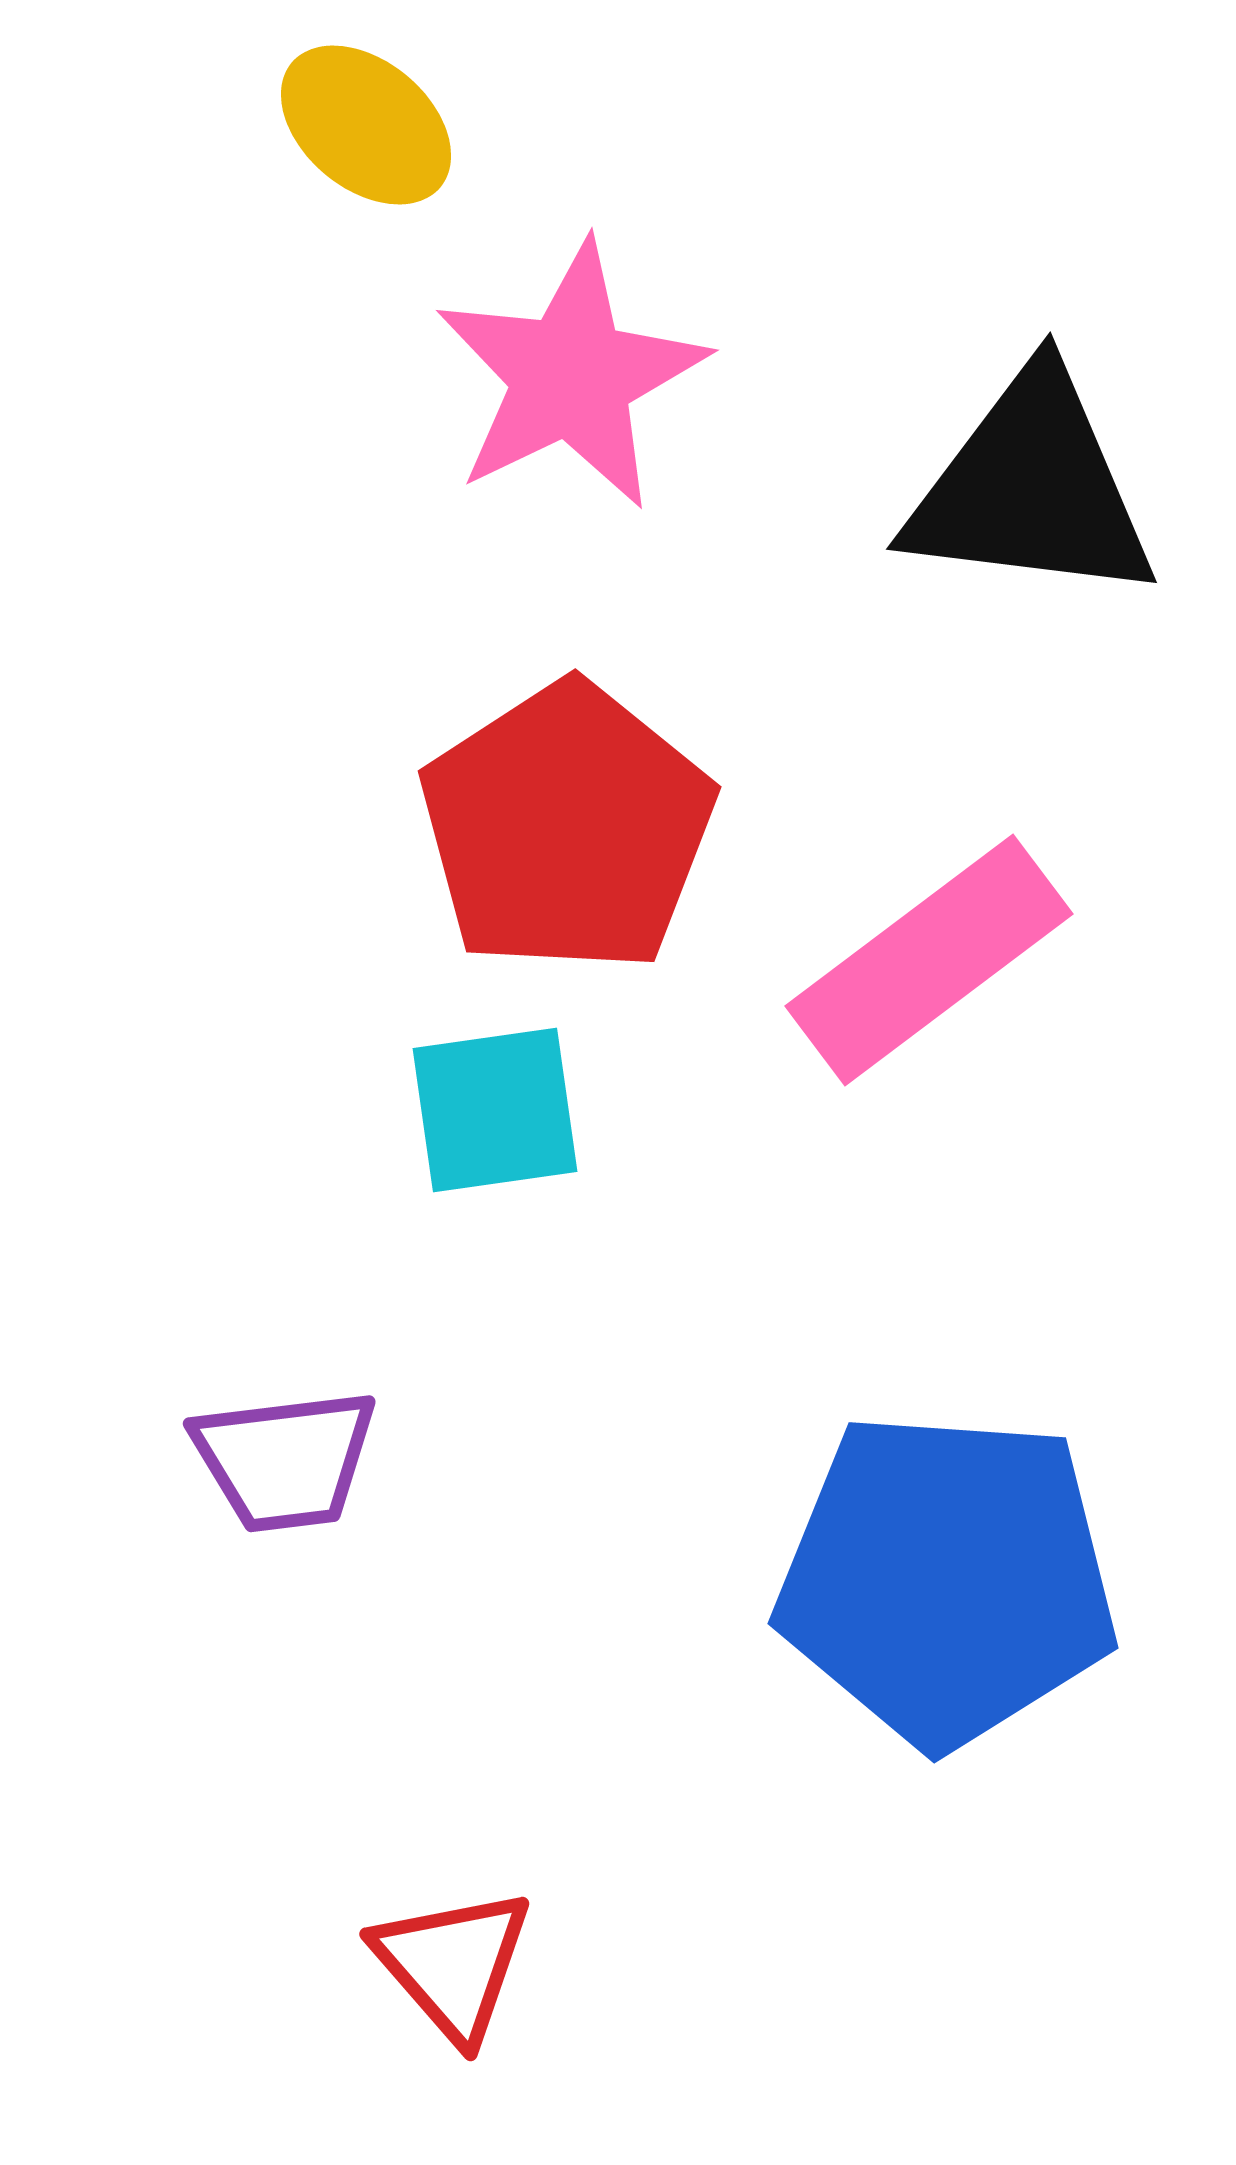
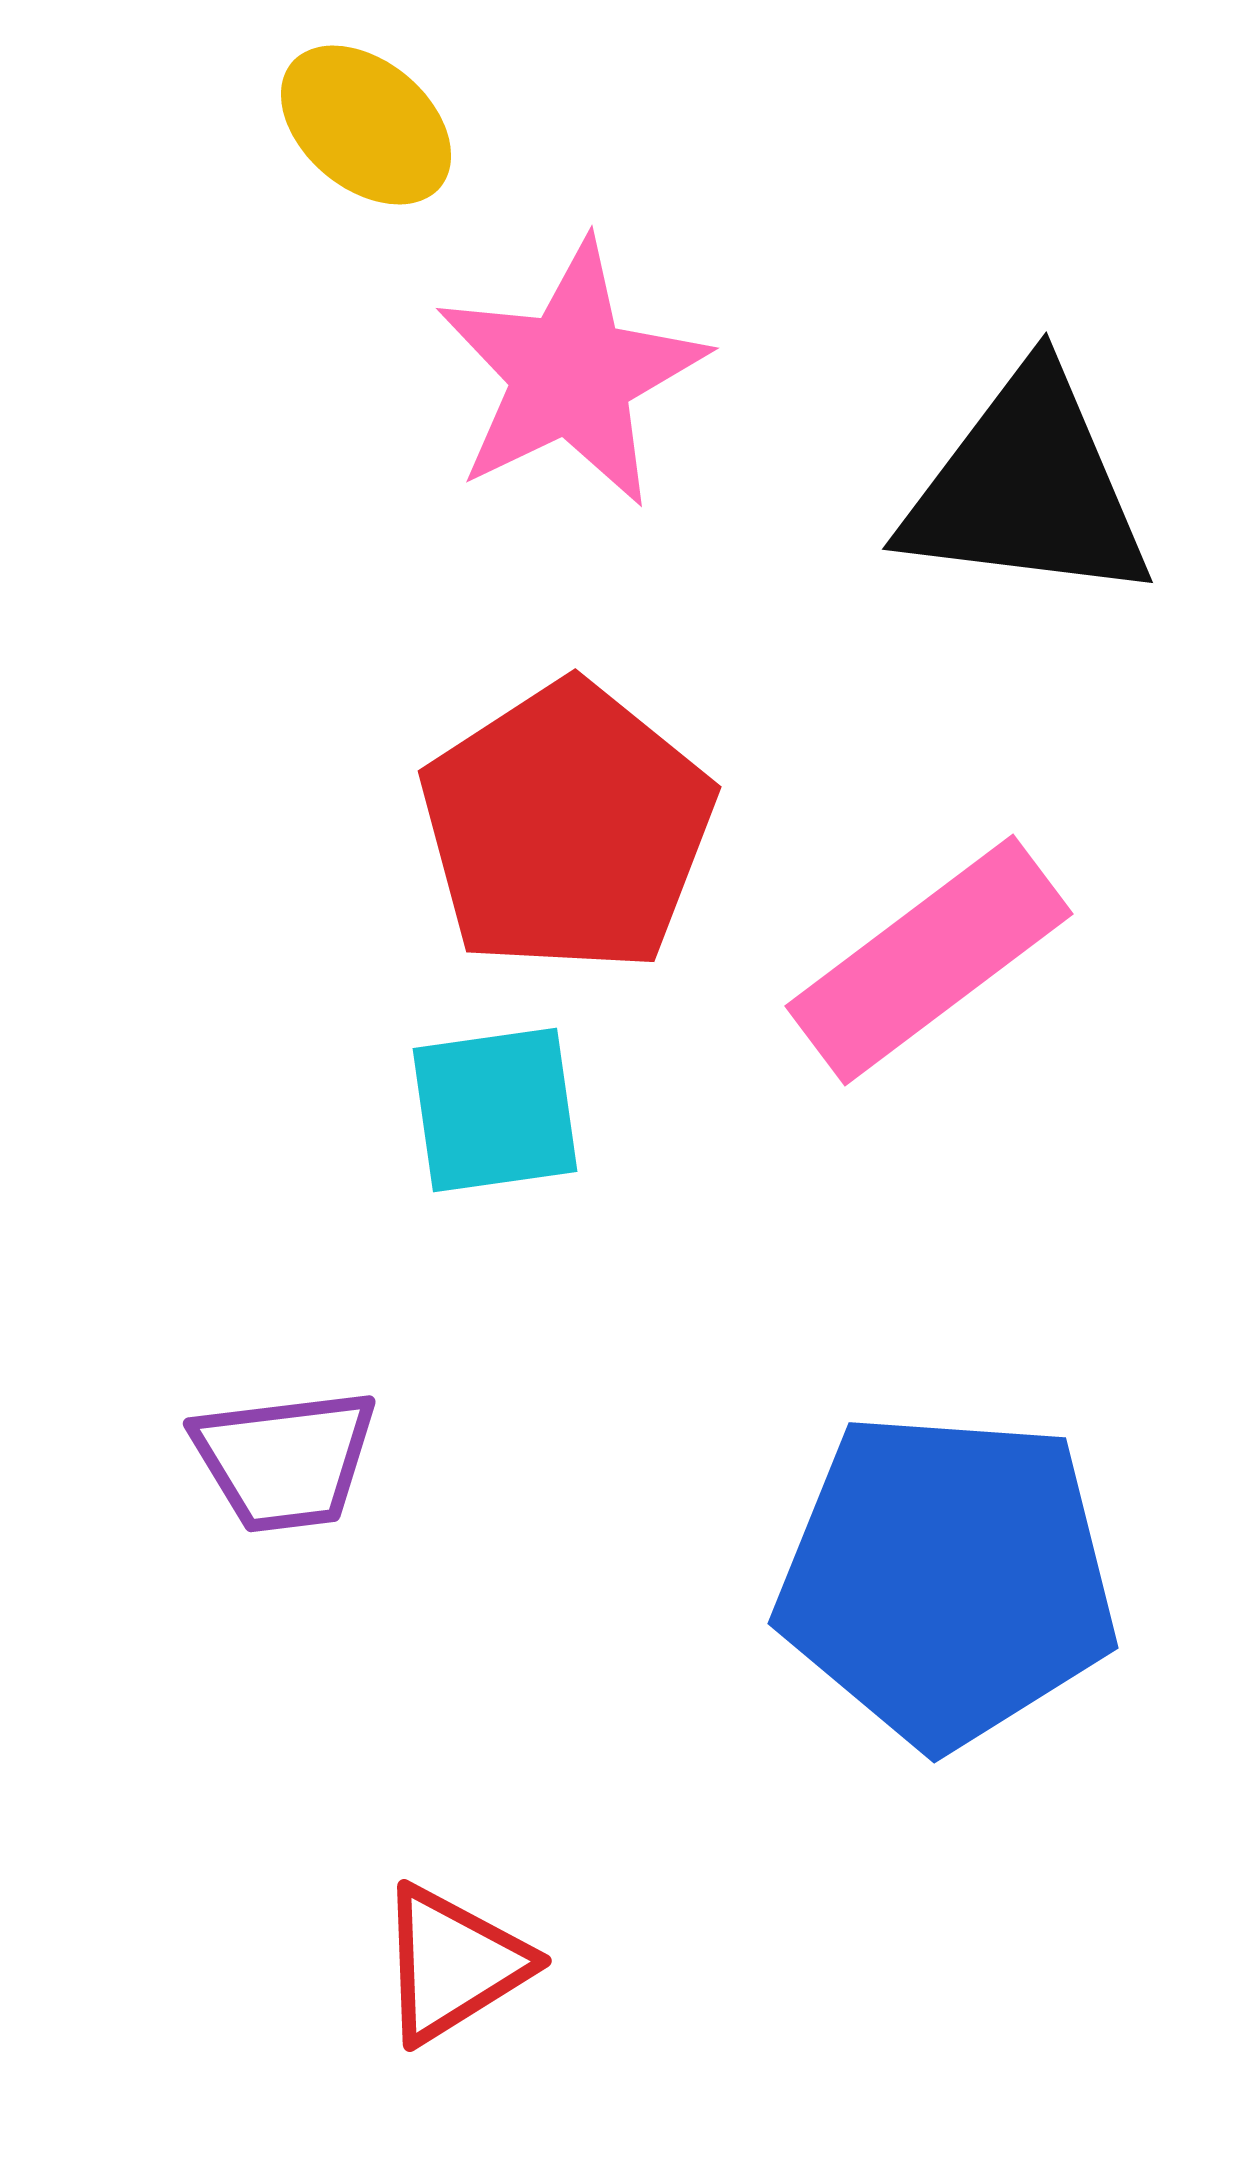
pink star: moved 2 px up
black triangle: moved 4 px left
red triangle: rotated 39 degrees clockwise
